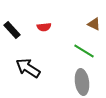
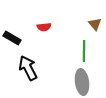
brown triangle: moved 1 px right; rotated 24 degrees clockwise
black rectangle: moved 8 px down; rotated 18 degrees counterclockwise
green line: rotated 60 degrees clockwise
black arrow: rotated 30 degrees clockwise
